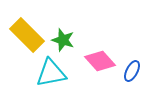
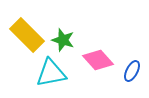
pink diamond: moved 2 px left, 1 px up
